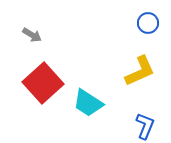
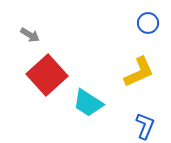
gray arrow: moved 2 px left
yellow L-shape: moved 1 px left, 1 px down
red square: moved 4 px right, 8 px up
